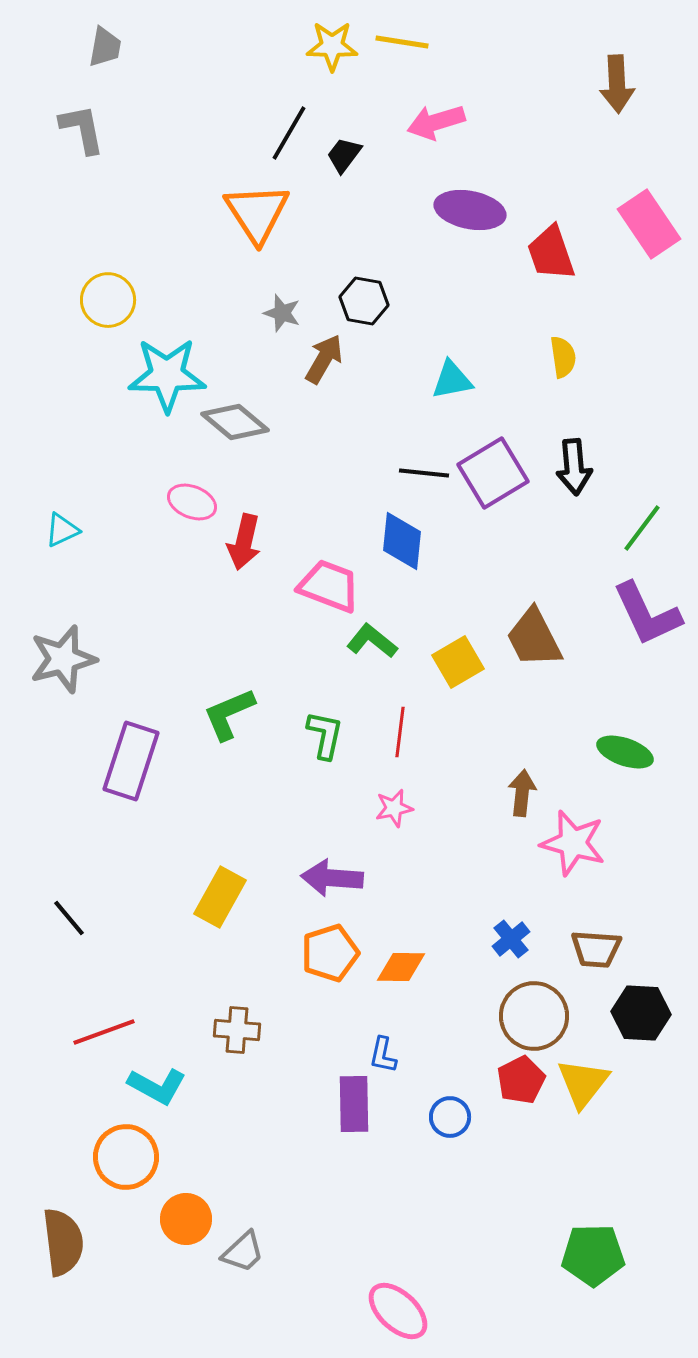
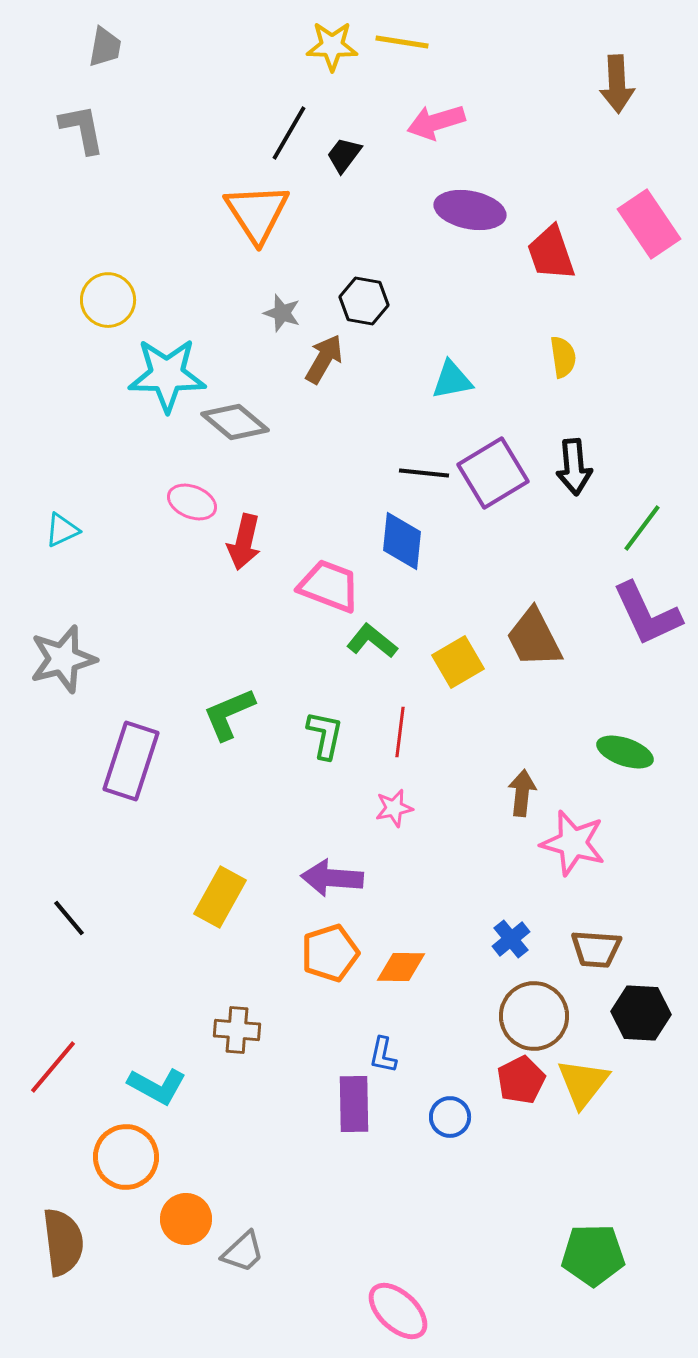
red line at (104, 1032): moved 51 px left, 35 px down; rotated 30 degrees counterclockwise
